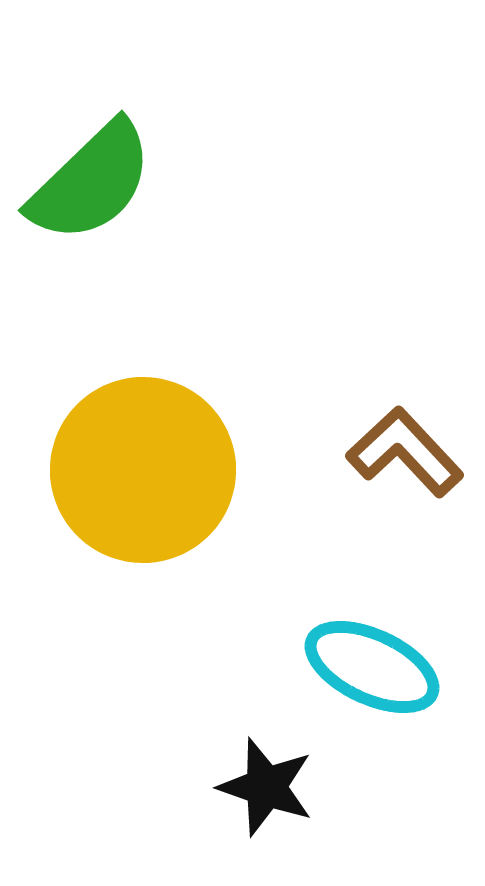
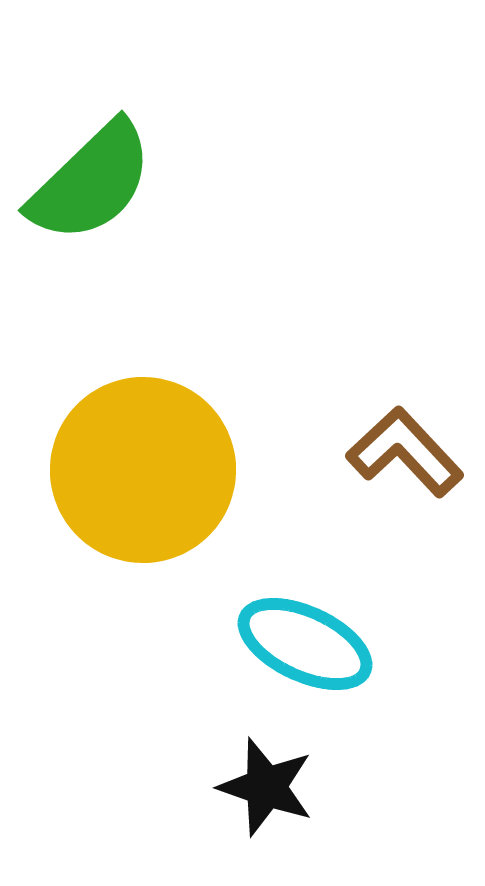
cyan ellipse: moved 67 px left, 23 px up
